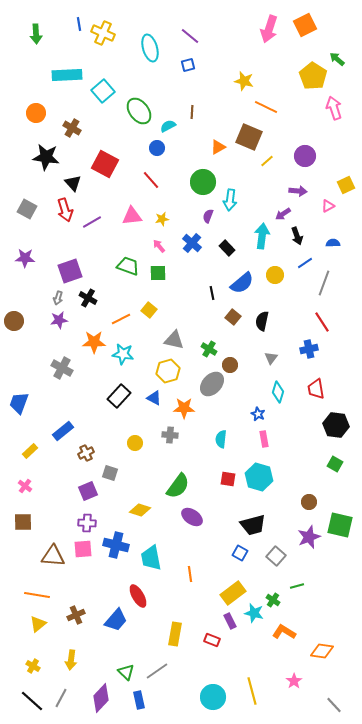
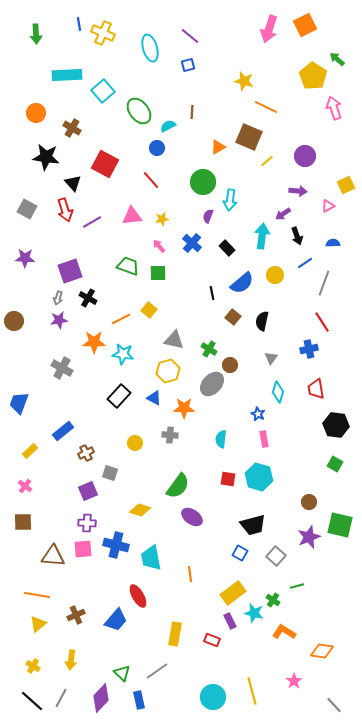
green triangle at (126, 672): moved 4 px left, 1 px down
